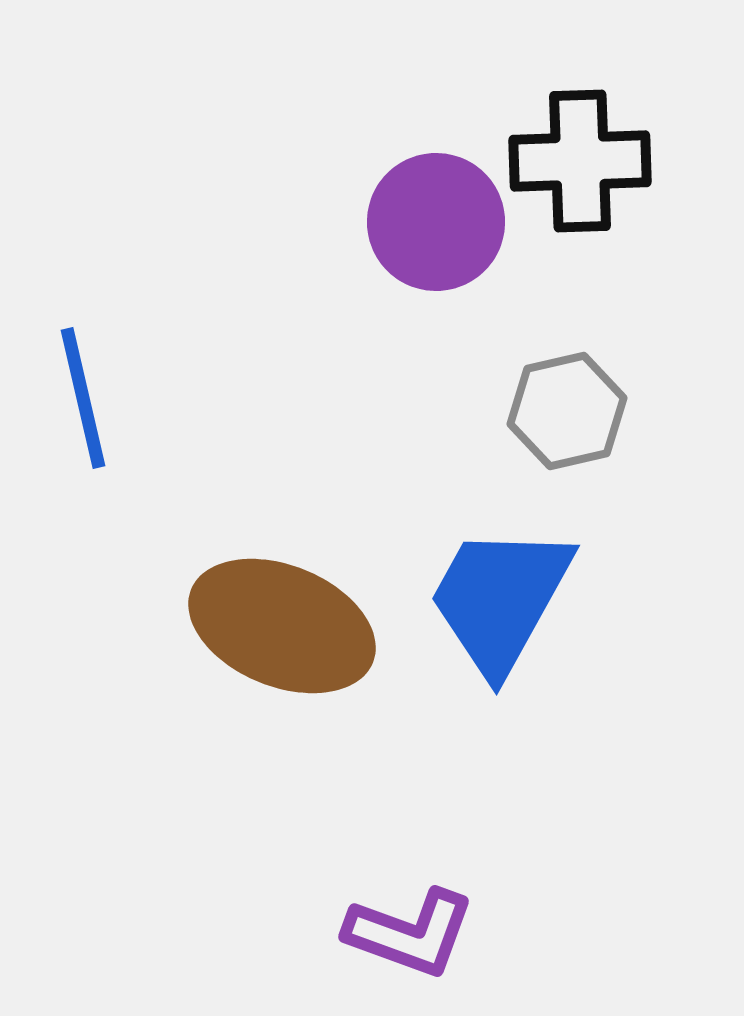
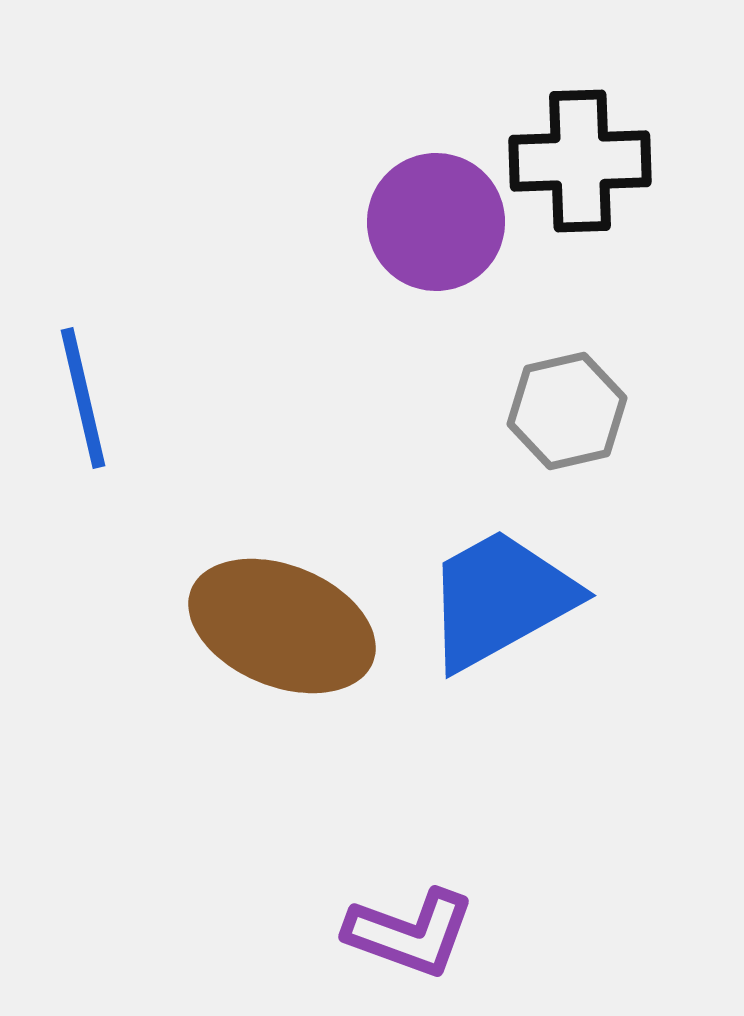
blue trapezoid: rotated 32 degrees clockwise
